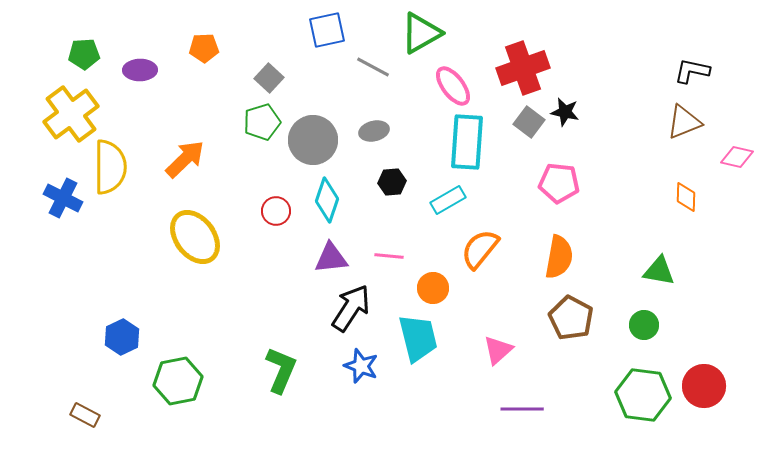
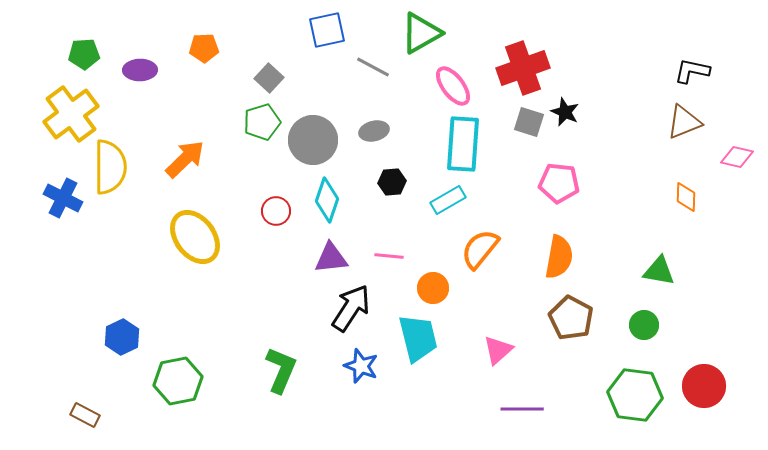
black star at (565, 112): rotated 12 degrees clockwise
gray square at (529, 122): rotated 20 degrees counterclockwise
cyan rectangle at (467, 142): moved 4 px left, 2 px down
green hexagon at (643, 395): moved 8 px left
